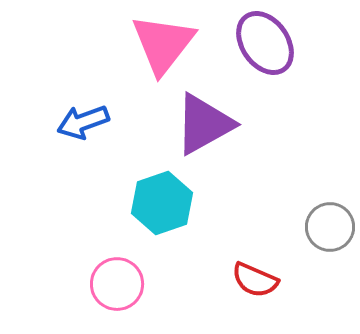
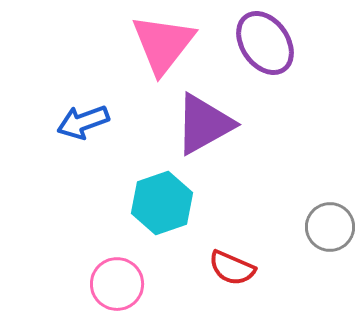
red semicircle: moved 23 px left, 12 px up
